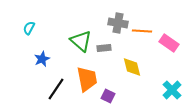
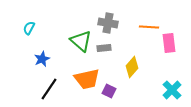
gray cross: moved 10 px left
orange line: moved 7 px right, 4 px up
pink rectangle: rotated 48 degrees clockwise
yellow diamond: rotated 55 degrees clockwise
orange trapezoid: rotated 88 degrees clockwise
black line: moved 7 px left
purple square: moved 1 px right, 5 px up
